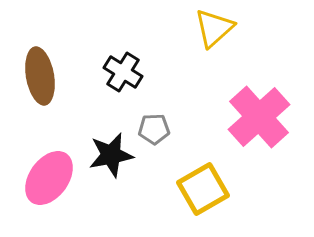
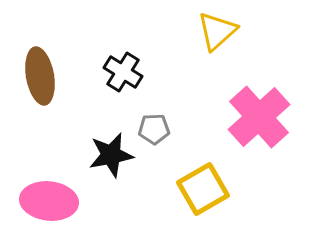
yellow triangle: moved 3 px right, 3 px down
pink ellipse: moved 23 px down; rotated 60 degrees clockwise
